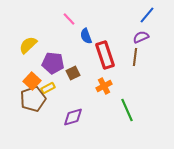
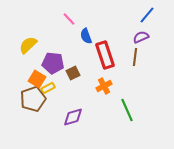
orange square: moved 5 px right, 2 px up; rotated 12 degrees counterclockwise
